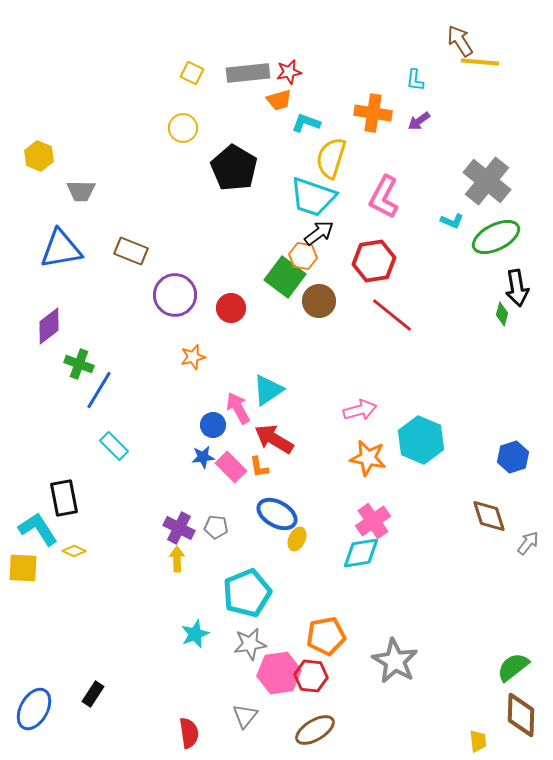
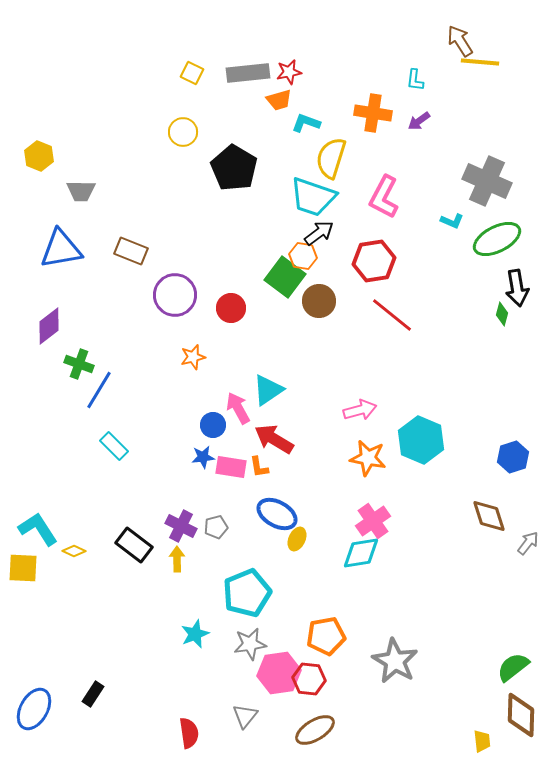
yellow circle at (183, 128): moved 4 px down
gray cross at (487, 181): rotated 15 degrees counterclockwise
green ellipse at (496, 237): moved 1 px right, 2 px down
pink rectangle at (231, 467): rotated 36 degrees counterclockwise
black rectangle at (64, 498): moved 70 px right, 47 px down; rotated 42 degrees counterclockwise
gray pentagon at (216, 527): rotated 20 degrees counterclockwise
purple cross at (179, 528): moved 2 px right, 2 px up
red hexagon at (311, 676): moved 2 px left, 3 px down
yellow trapezoid at (478, 741): moved 4 px right
